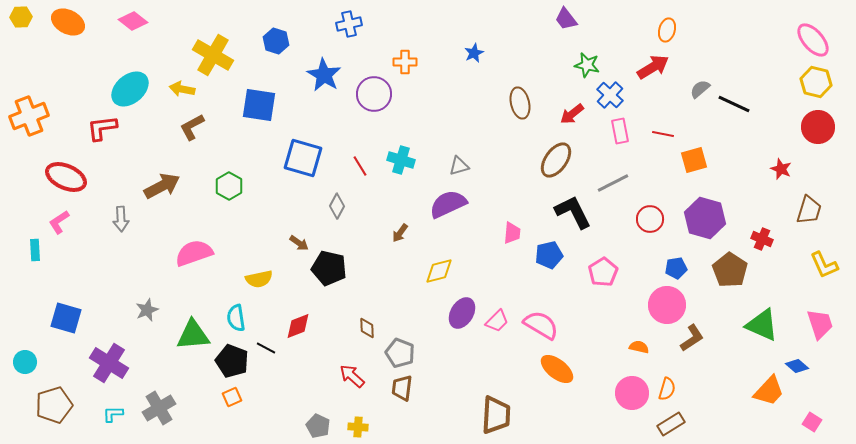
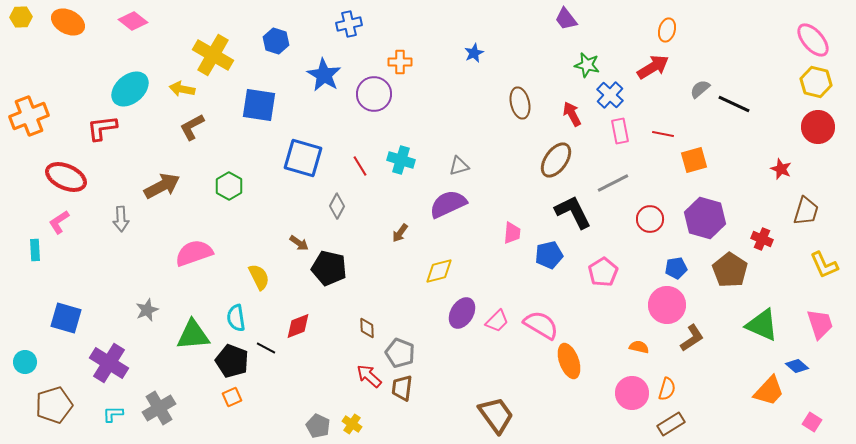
orange cross at (405, 62): moved 5 px left
red arrow at (572, 114): rotated 100 degrees clockwise
brown trapezoid at (809, 210): moved 3 px left, 1 px down
yellow semicircle at (259, 279): moved 2 px up; rotated 104 degrees counterclockwise
orange ellipse at (557, 369): moved 12 px right, 8 px up; rotated 32 degrees clockwise
red arrow at (352, 376): moved 17 px right
brown trapezoid at (496, 415): rotated 39 degrees counterclockwise
yellow cross at (358, 427): moved 6 px left, 3 px up; rotated 30 degrees clockwise
